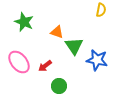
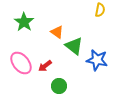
yellow semicircle: moved 1 px left
green star: rotated 12 degrees clockwise
orange triangle: rotated 16 degrees clockwise
green triangle: rotated 18 degrees counterclockwise
pink ellipse: moved 2 px right, 1 px down
